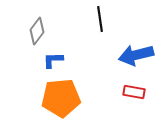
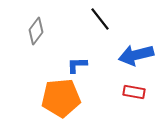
black line: rotated 30 degrees counterclockwise
gray diamond: moved 1 px left
blue L-shape: moved 24 px right, 5 px down
